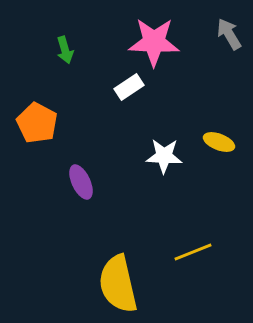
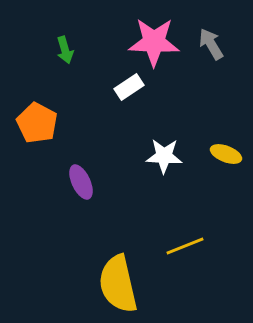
gray arrow: moved 18 px left, 10 px down
yellow ellipse: moved 7 px right, 12 px down
yellow line: moved 8 px left, 6 px up
